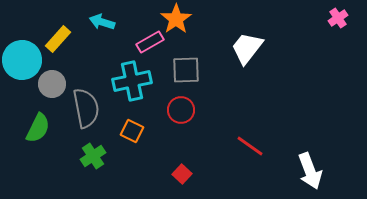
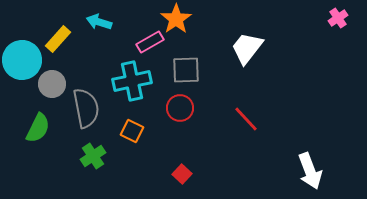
cyan arrow: moved 3 px left
red circle: moved 1 px left, 2 px up
red line: moved 4 px left, 27 px up; rotated 12 degrees clockwise
